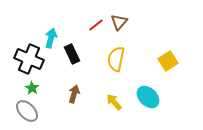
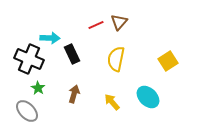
red line: rotated 14 degrees clockwise
cyan arrow: moved 1 px left; rotated 78 degrees clockwise
green star: moved 6 px right
yellow arrow: moved 2 px left
